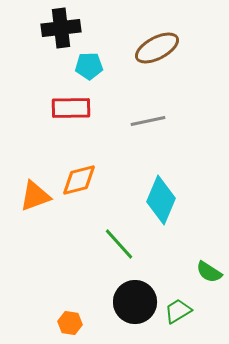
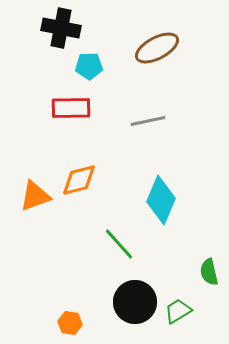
black cross: rotated 18 degrees clockwise
green semicircle: rotated 44 degrees clockwise
